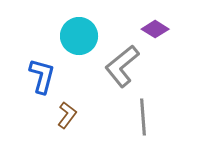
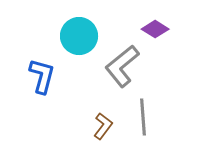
brown L-shape: moved 36 px right, 11 px down
